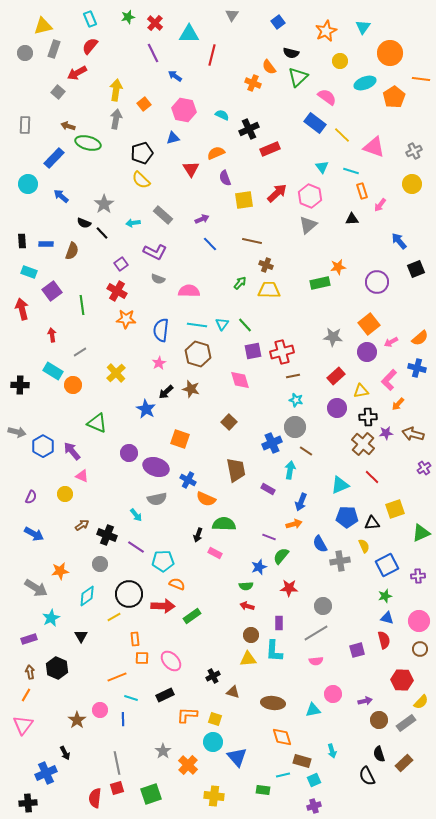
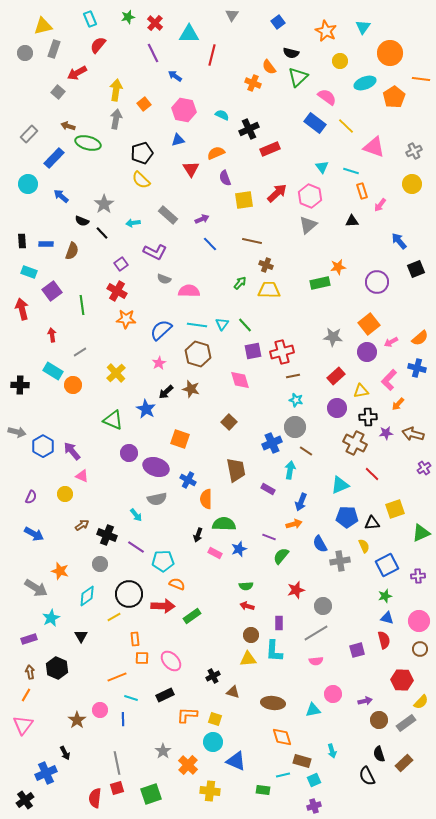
orange star at (326, 31): rotated 20 degrees counterclockwise
red semicircle at (90, 46): moved 8 px right, 1 px up
gray rectangle at (25, 125): moved 4 px right, 9 px down; rotated 42 degrees clockwise
yellow line at (342, 135): moved 4 px right, 9 px up
blue triangle at (173, 138): moved 5 px right, 2 px down
gray rectangle at (163, 215): moved 5 px right
black triangle at (352, 219): moved 2 px down
black semicircle at (84, 223): moved 2 px left, 2 px up
gray semicircle at (158, 279): moved 6 px right
blue semicircle at (161, 330): rotated 40 degrees clockwise
green triangle at (97, 423): moved 16 px right, 3 px up
brown cross at (363, 444): moved 8 px left, 1 px up; rotated 15 degrees counterclockwise
red line at (372, 477): moved 3 px up
orange semicircle at (206, 499): rotated 66 degrees clockwise
blue star at (259, 567): moved 20 px left, 18 px up
orange star at (60, 571): rotated 24 degrees clockwise
red star at (289, 588): moved 7 px right, 2 px down; rotated 18 degrees counterclockwise
blue triangle at (237, 757): moved 1 px left, 4 px down; rotated 25 degrees counterclockwise
yellow cross at (214, 796): moved 4 px left, 5 px up
black cross at (28, 803): moved 3 px left, 3 px up; rotated 30 degrees counterclockwise
